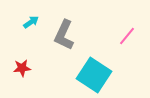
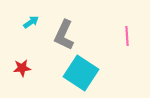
pink line: rotated 42 degrees counterclockwise
cyan square: moved 13 px left, 2 px up
